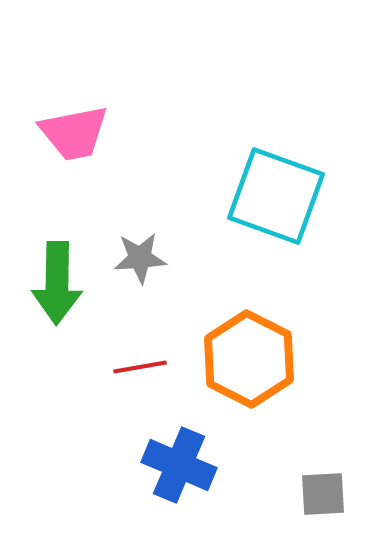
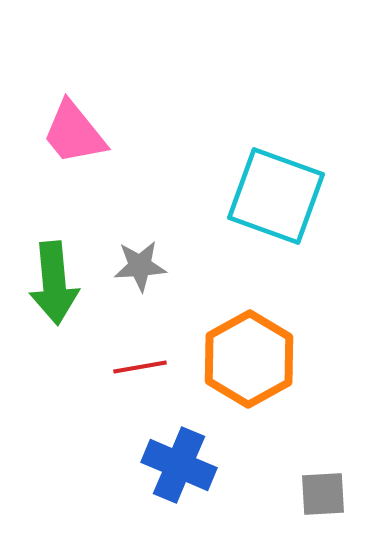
pink trapezoid: rotated 62 degrees clockwise
gray star: moved 8 px down
green arrow: moved 3 px left; rotated 6 degrees counterclockwise
orange hexagon: rotated 4 degrees clockwise
